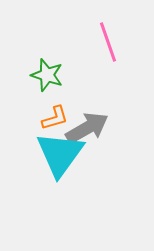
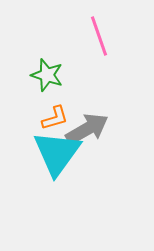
pink line: moved 9 px left, 6 px up
gray arrow: moved 1 px down
cyan triangle: moved 3 px left, 1 px up
